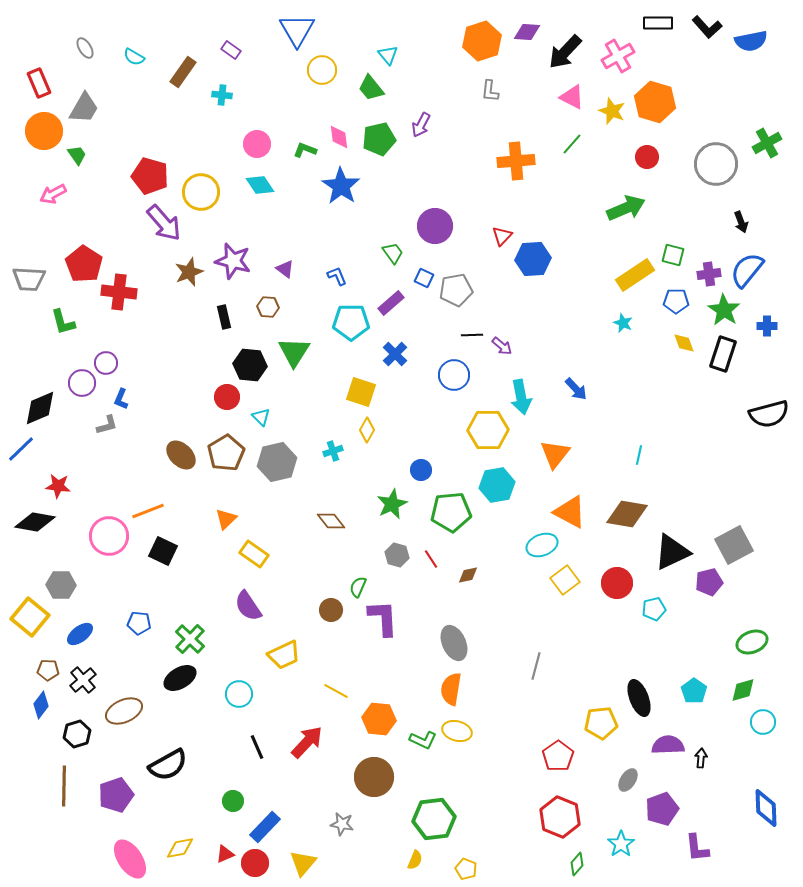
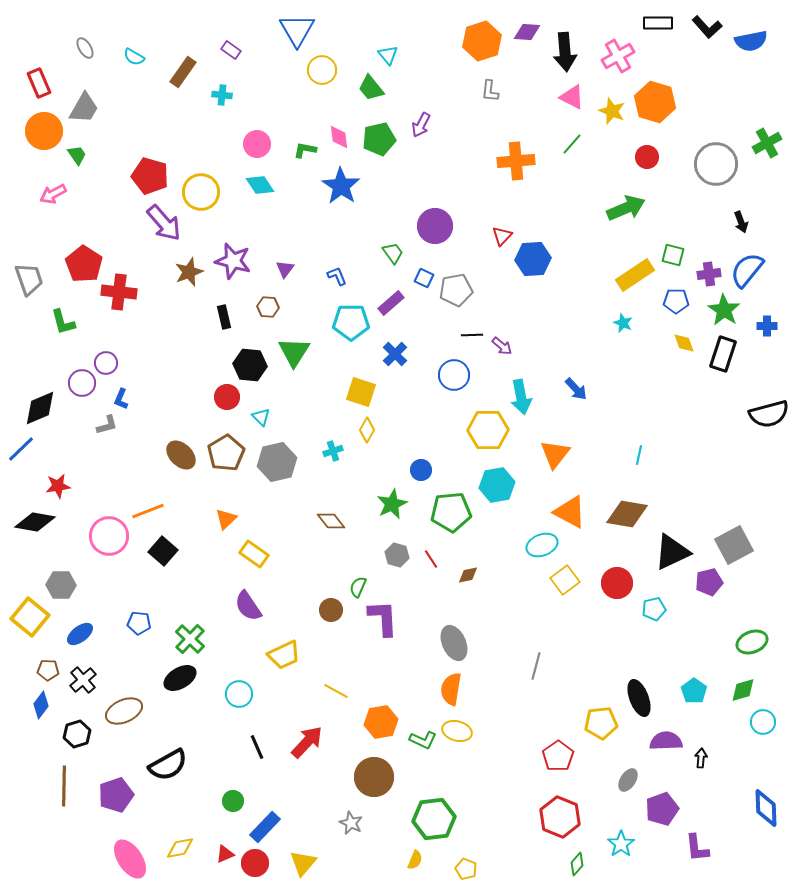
black arrow at (565, 52): rotated 48 degrees counterclockwise
green L-shape at (305, 150): rotated 10 degrees counterclockwise
purple triangle at (285, 269): rotated 30 degrees clockwise
gray trapezoid at (29, 279): rotated 112 degrees counterclockwise
red star at (58, 486): rotated 15 degrees counterclockwise
black square at (163, 551): rotated 16 degrees clockwise
orange hexagon at (379, 719): moved 2 px right, 3 px down; rotated 16 degrees counterclockwise
purple semicircle at (668, 745): moved 2 px left, 4 px up
gray star at (342, 824): moved 9 px right, 1 px up; rotated 15 degrees clockwise
